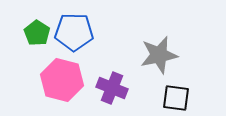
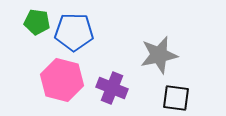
green pentagon: moved 11 px up; rotated 25 degrees counterclockwise
